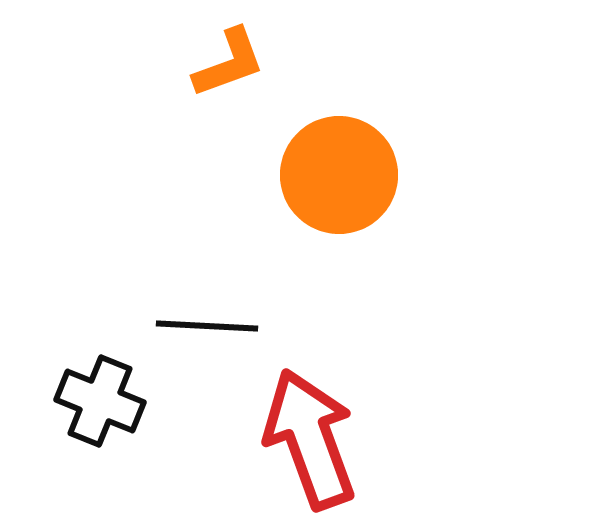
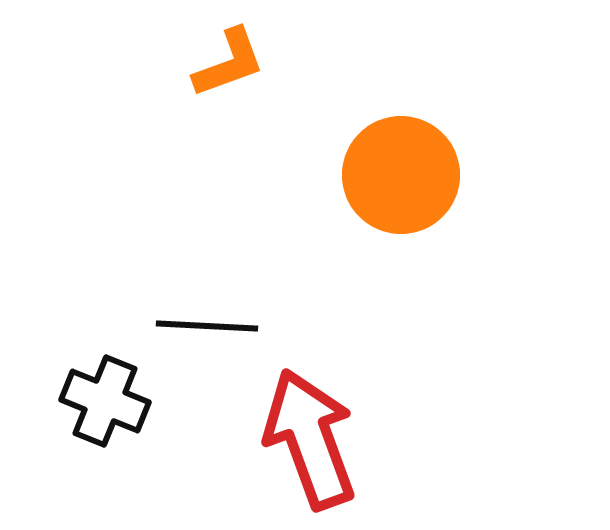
orange circle: moved 62 px right
black cross: moved 5 px right
